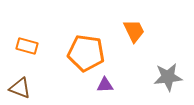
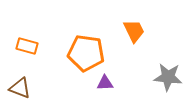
gray star: rotated 12 degrees clockwise
purple triangle: moved 2 px up
